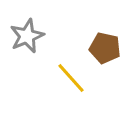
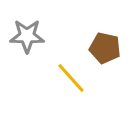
gray star: rotated 24 degrees clockwise
